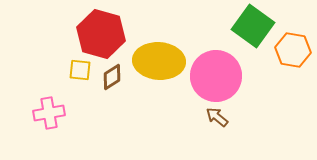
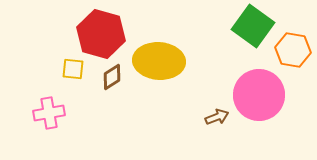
yellow square: moved 7 px left, 1 px up
pink circle: moved 43 px right, 19 px down
brown arrow: rotated 120 degrees clockwise
